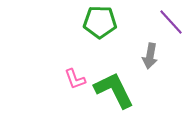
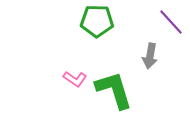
green pentagon: moved 3 px left, 1 px up
pink L-shape: rotated 35 degrees counterclockwise
green L-shape: rotated 9 degrees clockwise
